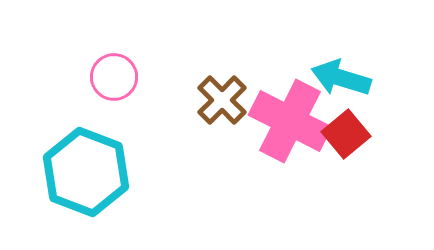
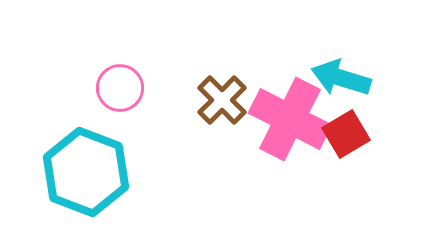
pink circle: moved 6 px right, 11 px down
pink cross: moved 2 px up
red square: rotated 9 degrees clockwise
